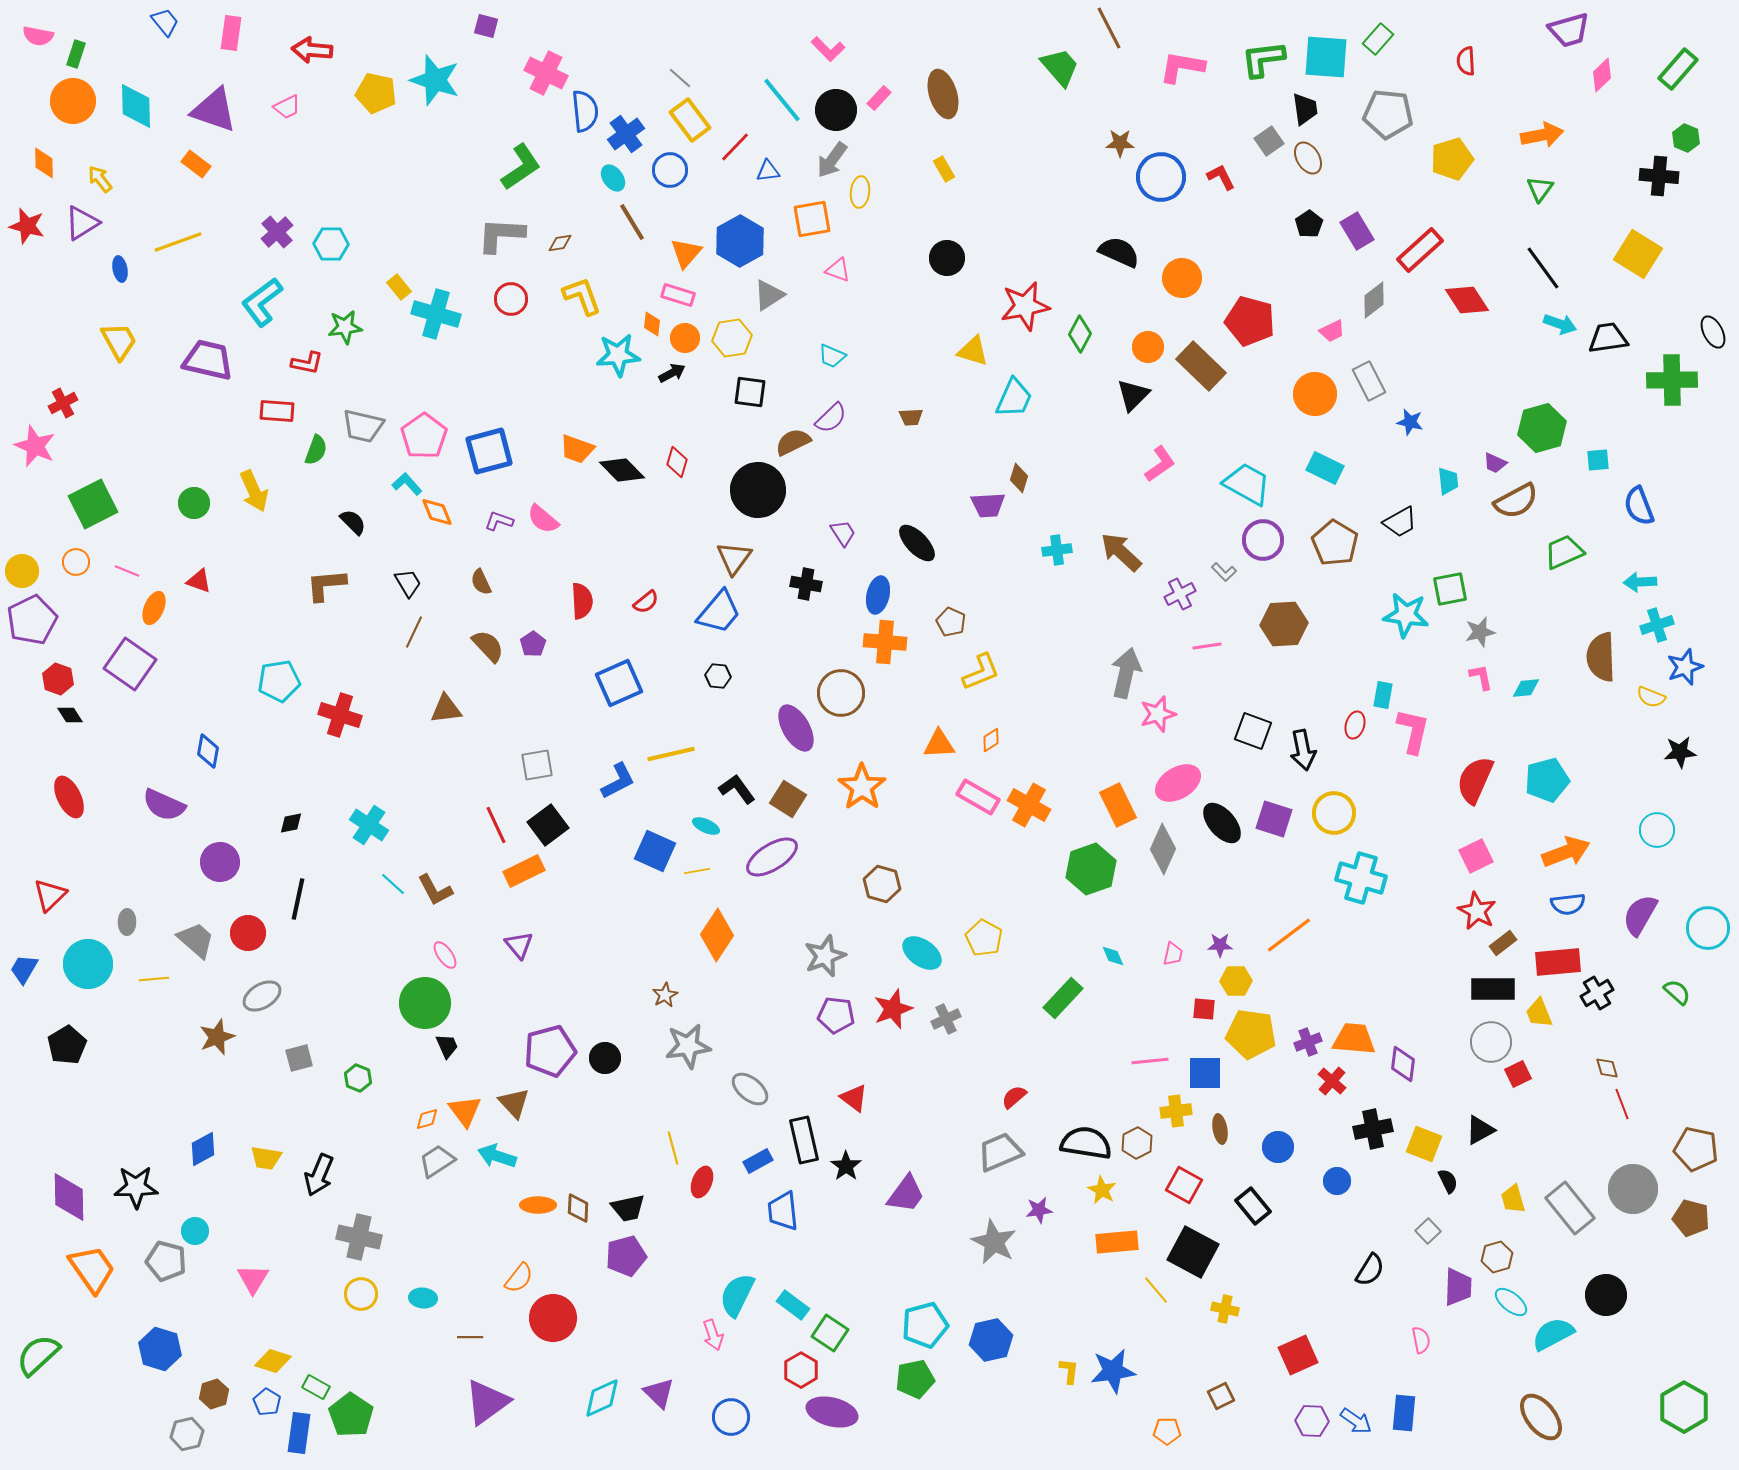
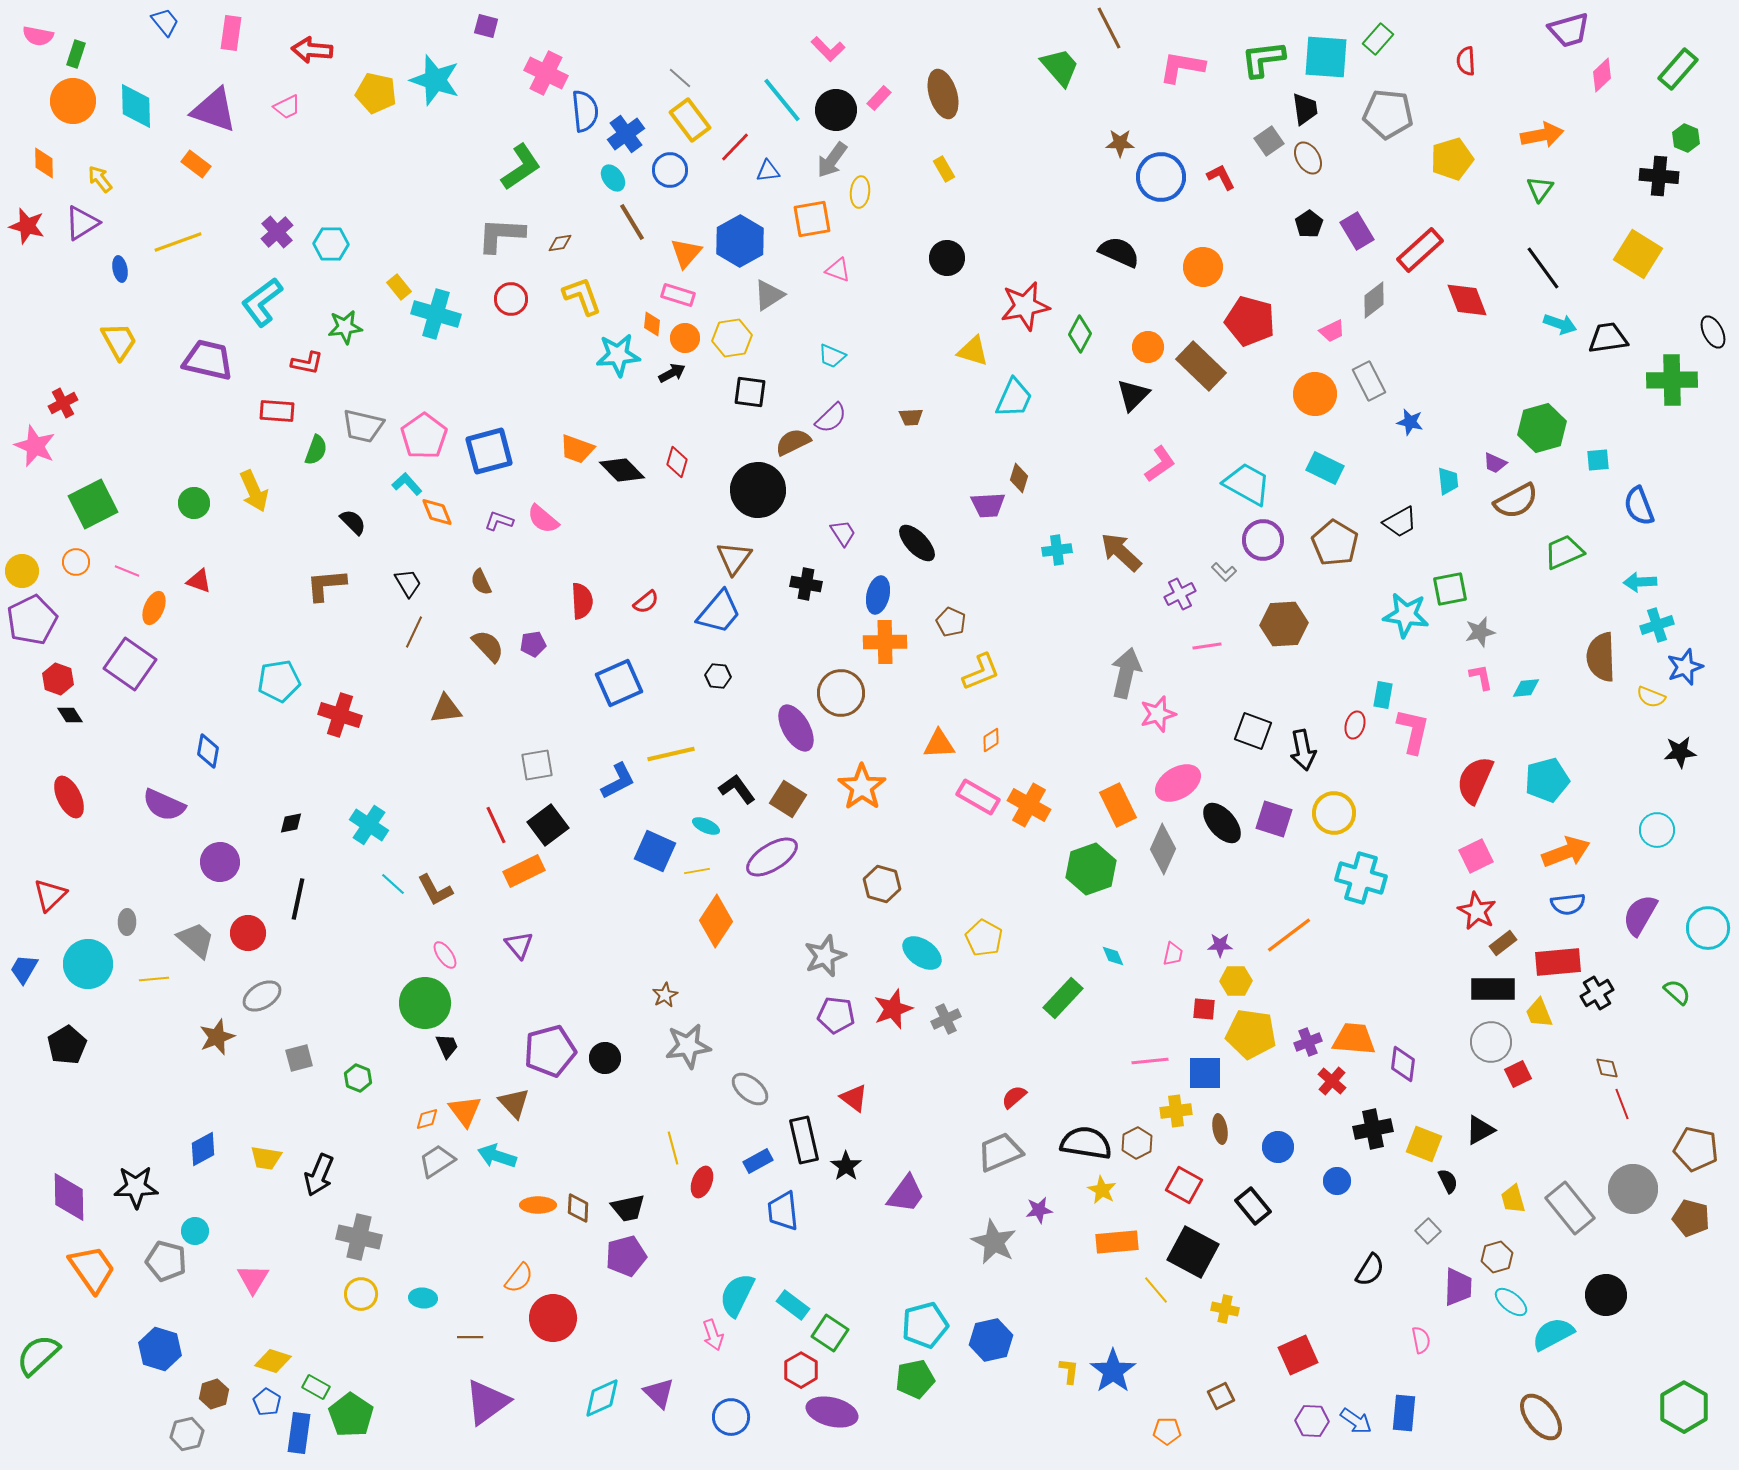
orange circle at (1182, 278): moved 21 px right, 11 px up
red diamond at (1467, 300): rotated 12 degrees clockwise
orange cross at (885, 642): rotated 6 degrees counterclockwise
purple pentagon at (533, 644): rotated 25 degrees clockwise
orange diamond at (717, 935): moved 1 px left, 14 px up
blue star at (1113, 1371): rotated 27 degrees counterclockwise
